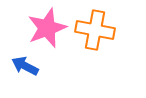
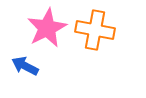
pink star: rotated 6 degrees counterclockwise
